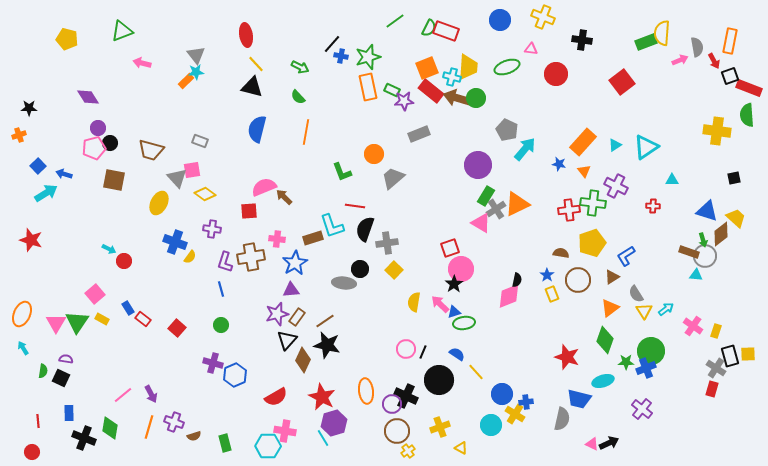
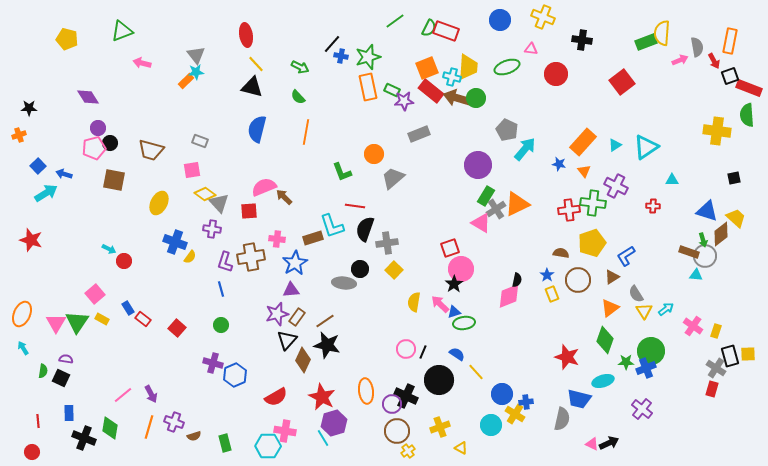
gray triangle at (177, 178): moved 42 px right, 25 px down
